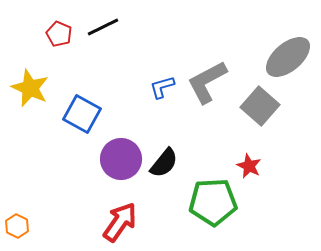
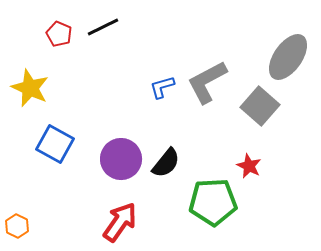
gray ellipse: rotated 15 degrees counterclockwise
blue square: moved 27 px left, 30 px down
black semicircle: moved 2 px right
